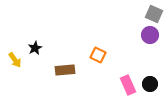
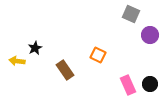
gray square: moved 23 px left
yellow arrow: moved 2 px right, 1 px down; rotated 133 degrees clockwise
brown rectangle: rotated 60 degrees clockwise
